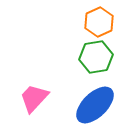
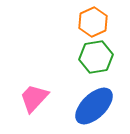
orange hexagon: moved 6 px left
blue ellipse: moved 1 px left, 1 px down
